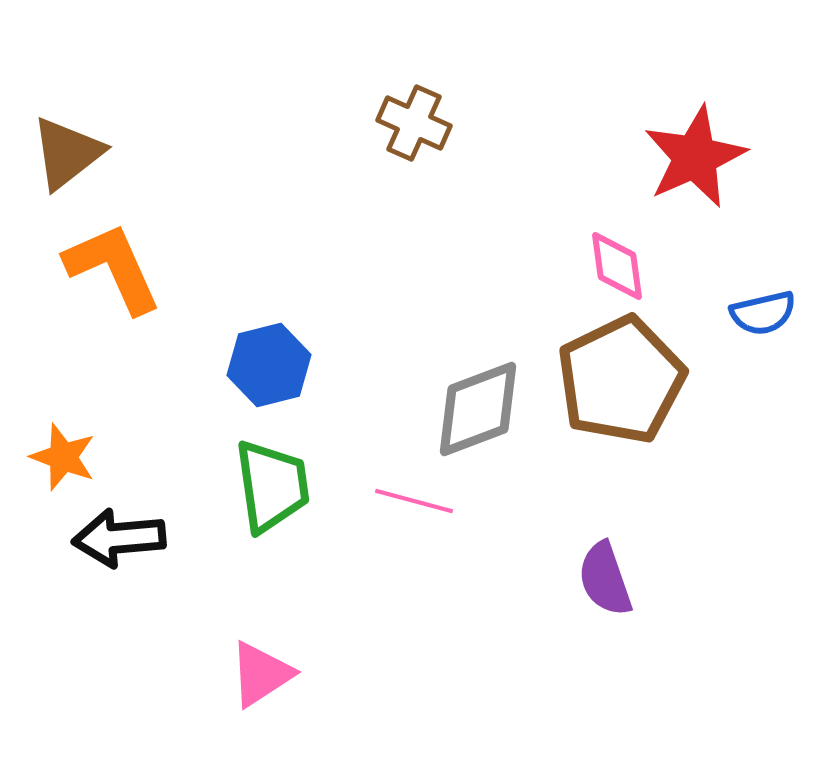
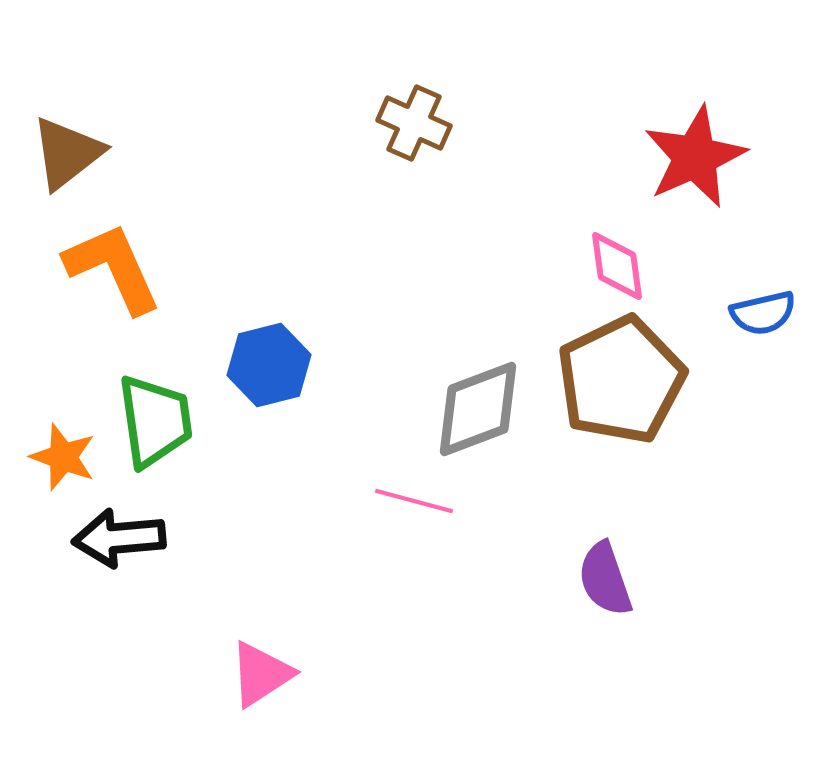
green trapezoid: moved 117 px left, 65 px up
